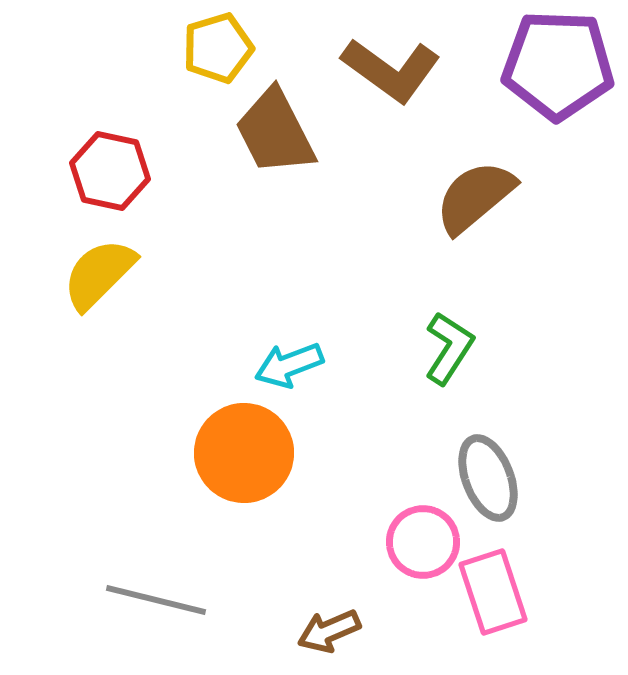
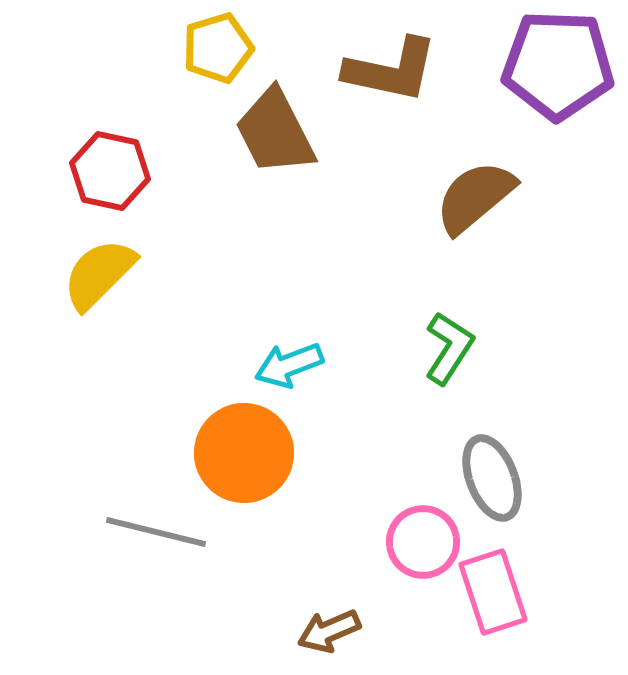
brown L-shape: rotated 24 degrees counterclockwise
gray ellipse: moved 4 px right
gray line: moved 68 px up
